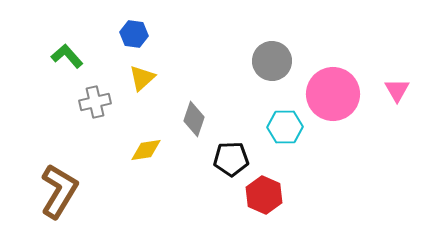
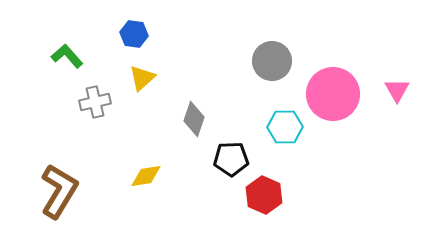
yellow diamond: moved 26 px down
